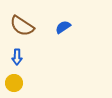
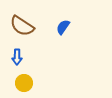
blue semicircle: rotated 21 degrees counterclockwise
yellow circle: moved 10 px right
